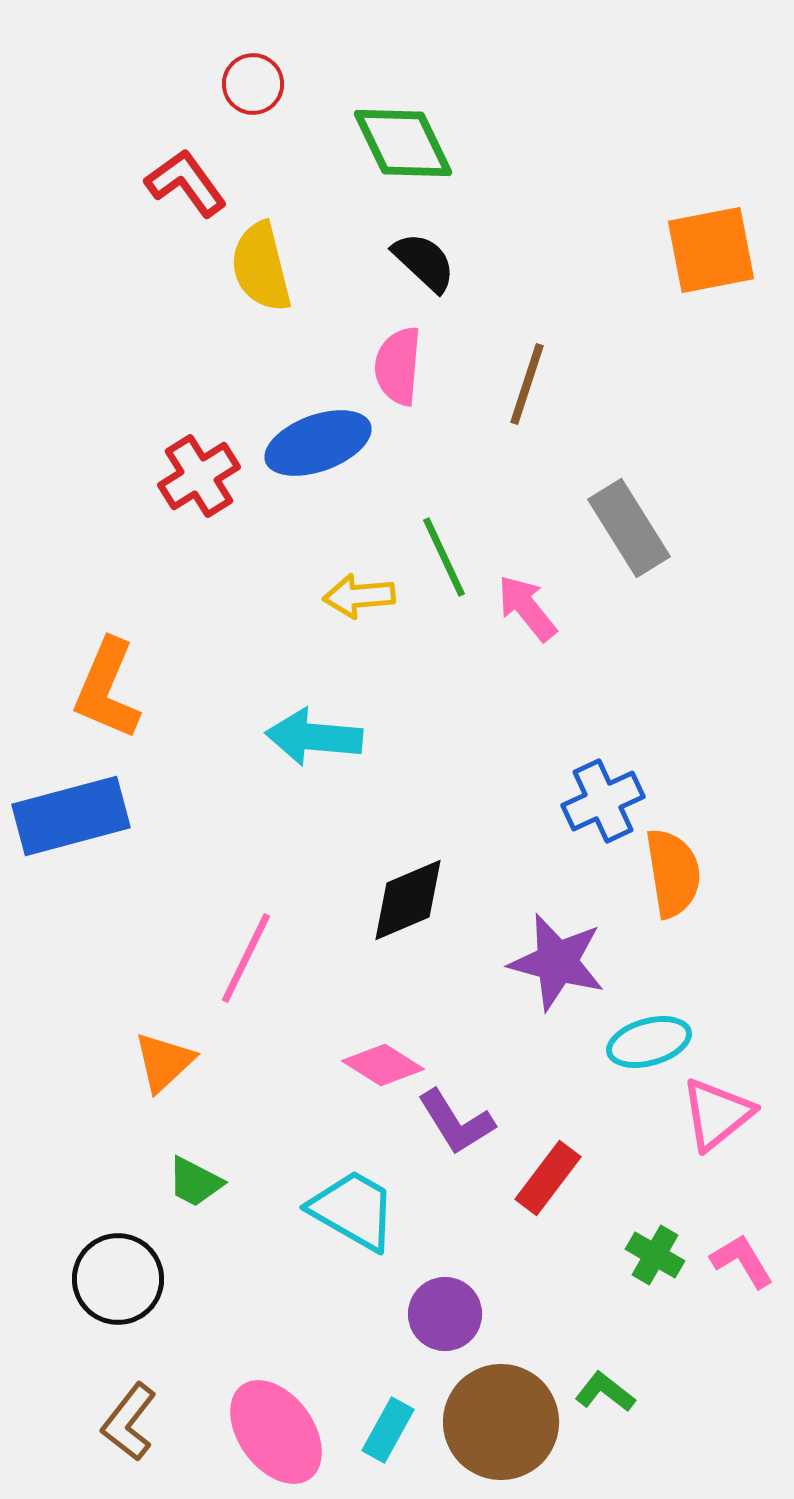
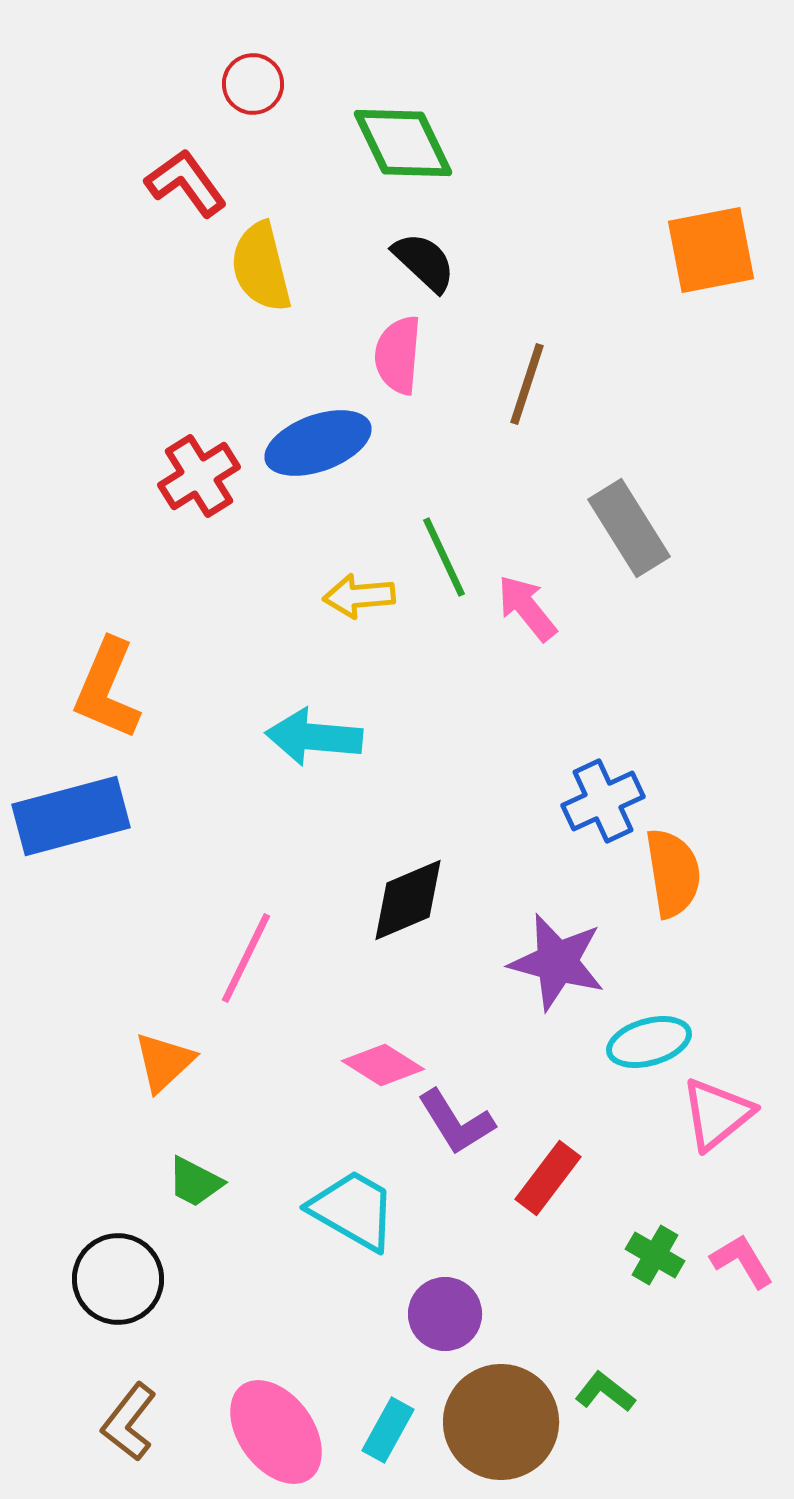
pink semicircle: moved 11 px up
